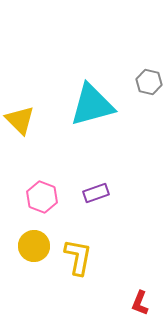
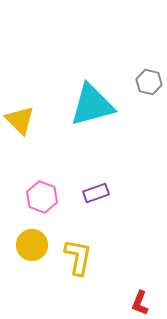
yellow circle: moved 2 px left, 1 px up
